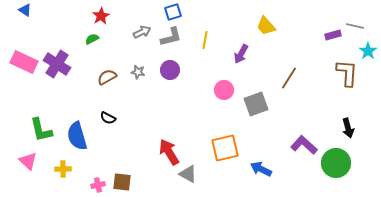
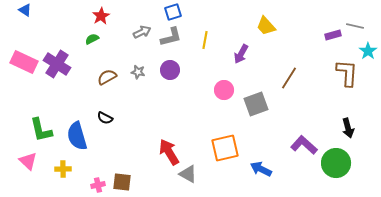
black semicircle: moved 3 px left
